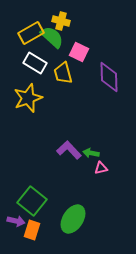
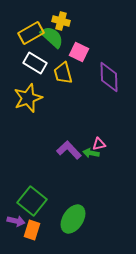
pink triangle: moved 2 px left, 24 px up
